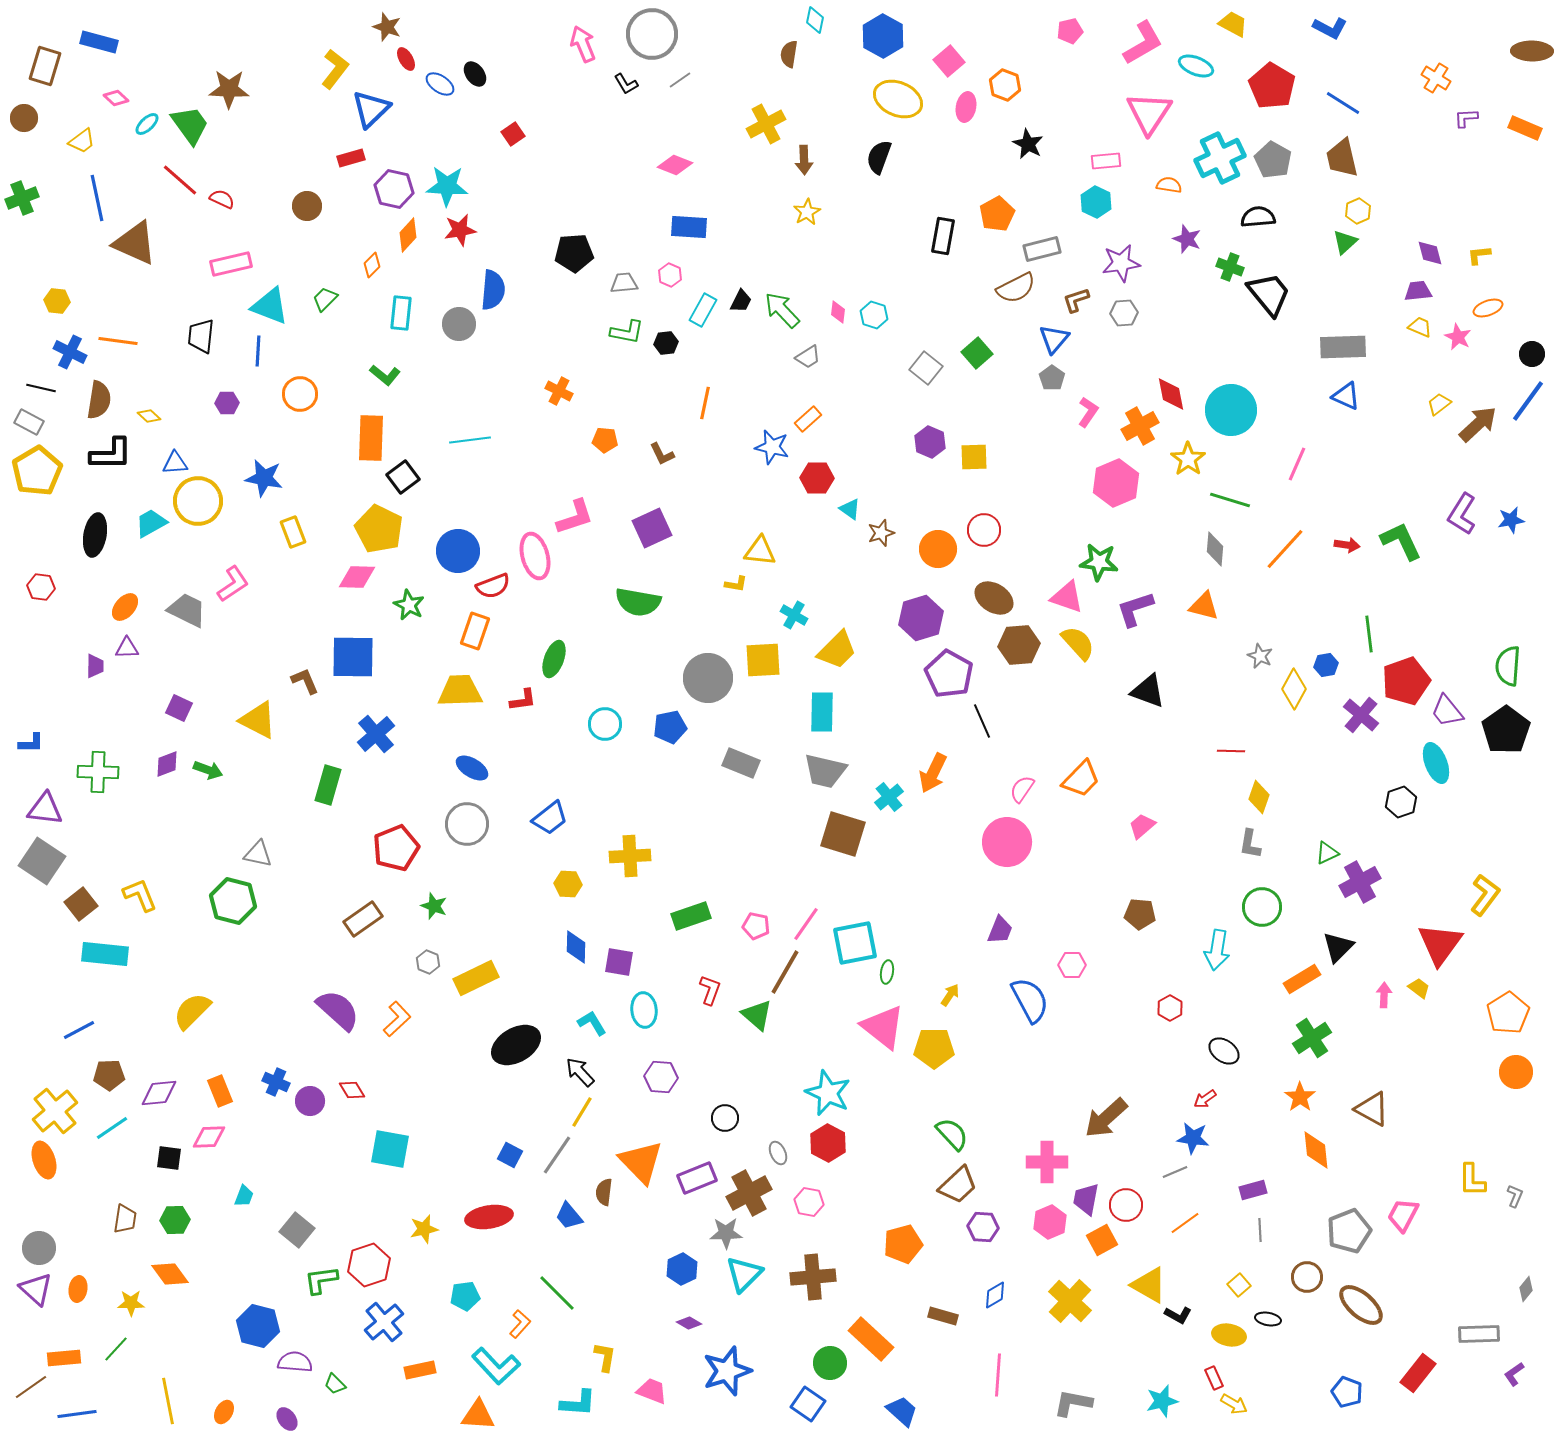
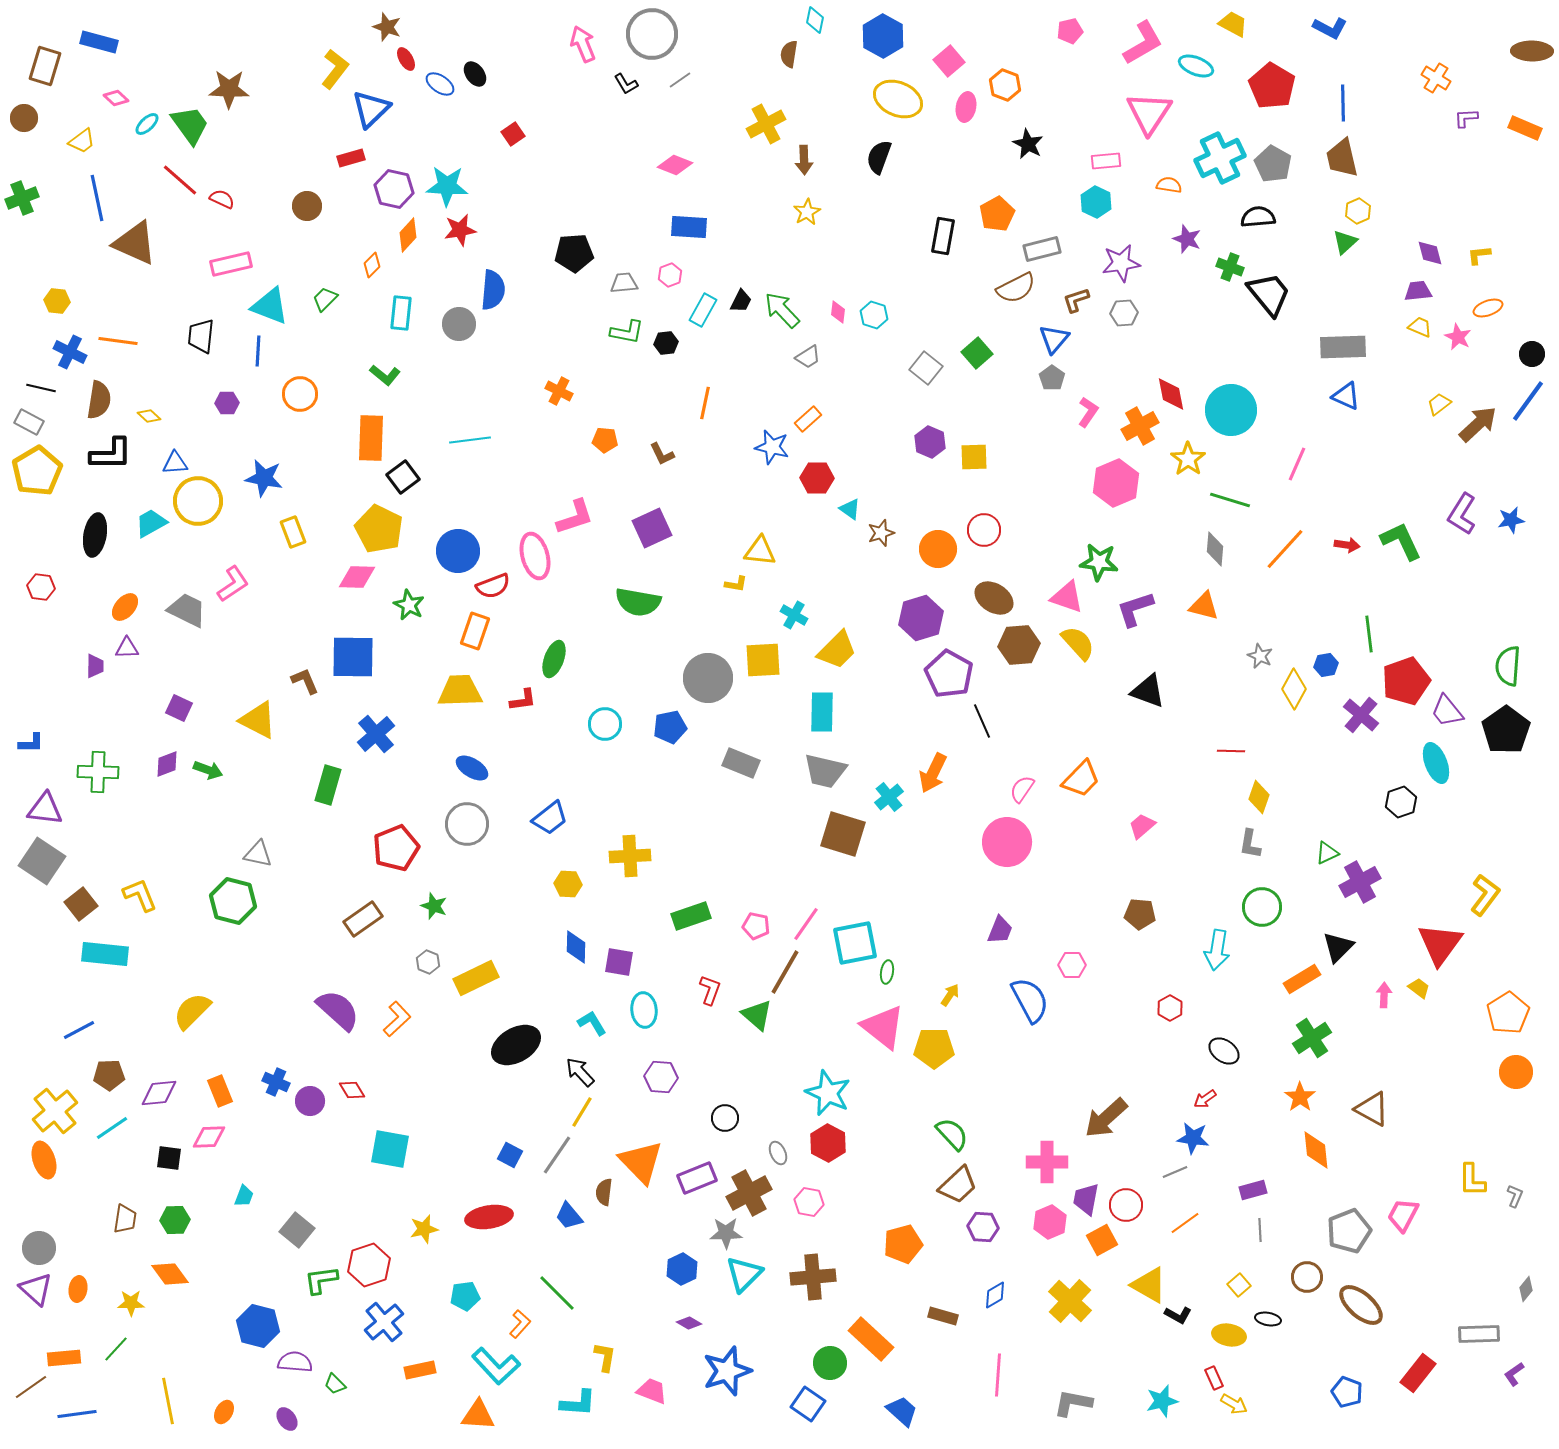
blue line at (1343, 103): rotated 57 degrees clockwise
gray pentagon at (1273, 160): moved 4 px down
pink hexagon at (670, 275): rotated 15 degrees clockwise
